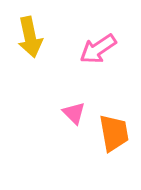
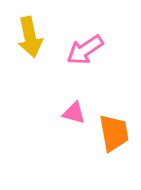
pink arrow: moved 13 px left, 1 px down
pink triangle: rotated 30 degrees counterclockwise
